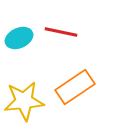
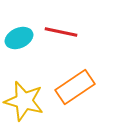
yellow star: rotated 21 degrees clockwise
